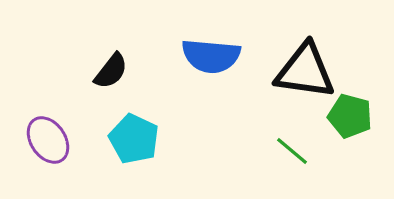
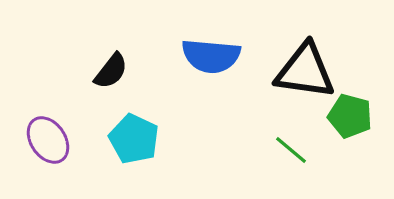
green line: moved 1 px left, 1 px up
